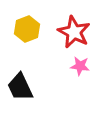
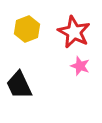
pink star: rotated 12 degrees clockwise
black trapezoid: moved 1 px left, 2 px up
